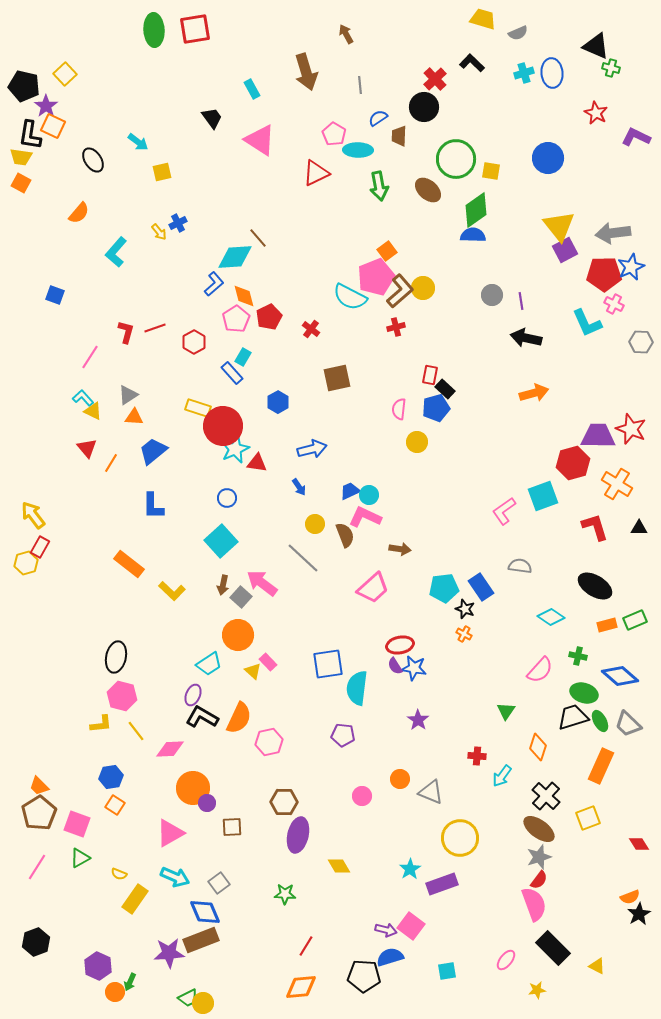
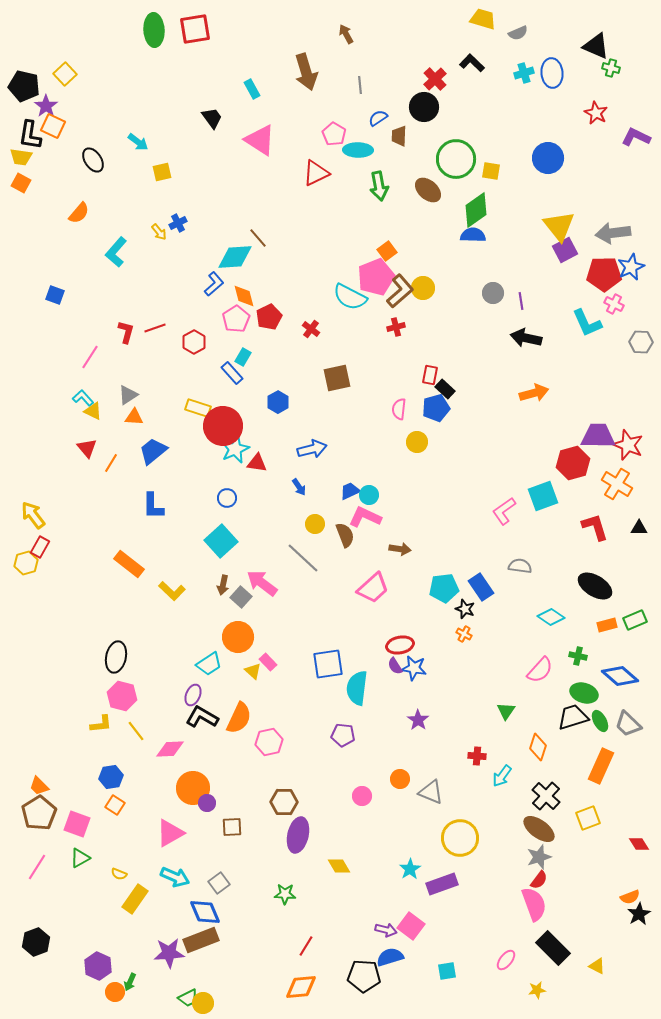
gray circle at (492, 295): moved 1 px right, 2 px up
red star at (631, 429): moved 3 px left, 16 px down
orange circle at (238, 635): moved 2 px down
